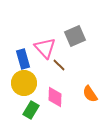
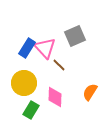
blue rectangle: moved 4 px right, 11 px up; rotated 48 degrees clockwise
orange semicircle: moved 2 px up; rotated 66 degrees clockwise
